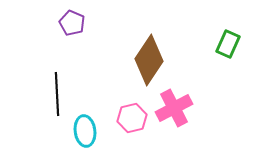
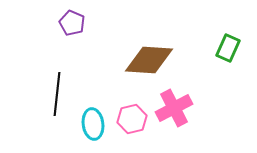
green rectangle: moved 4 px down
brown diamond: rotated 60 degrees clockwise
black line: rotated 9 degrees clockwise
pink hexagon: moved 1 px down
cyan ellipse: moved 8 px right, 7 px up
